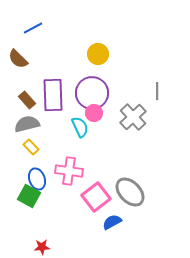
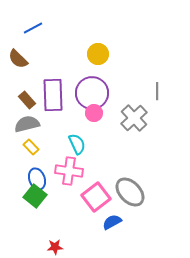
gray cross: moved 1 px right, 1 px down
cyan semicircle: moved 3 px left, 17 px down
green square: moved 6 px right; rotated 10 degrees clockwise
red star: moved 13 px right
